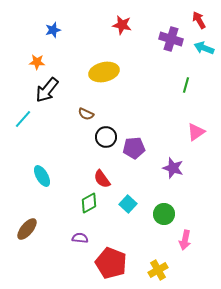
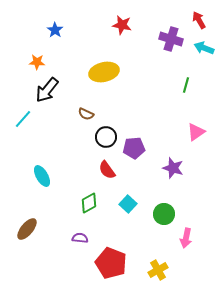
blue star: moved 2 px right; rotated 21 degrees counterclockwise
red semicircle: moved 5 px right, 9 px up
pink arrow: moved 1 px right, 2 px up
